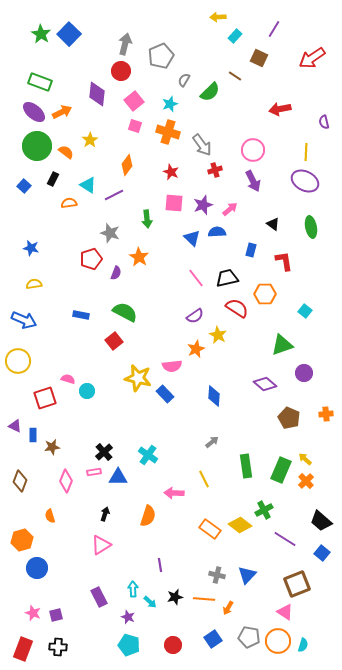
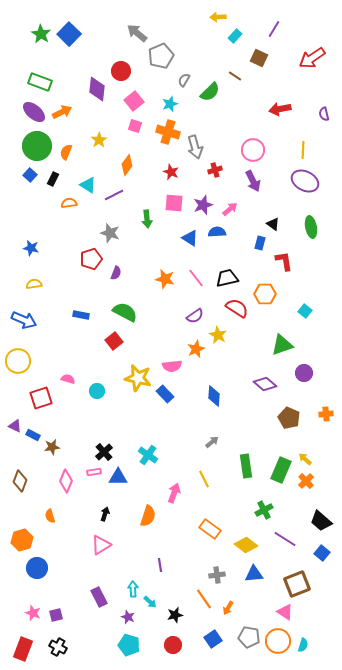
gray arrow at (125, 44): moved 12 px right, 11 px up; rotated 65 degrees counterclockwise
purple diamond at (97, 94): moved 5 px up
purple semicircle at (324, 122): moved 8 px up
yellow star at (90, 140): moved 9 px right
gray arrow at (202, 145): moved 7 px left, 2 px down; rotated 20 degrees clockwise
orange semicircle at (66, 152): rotated 105 degrees counterclockwise
yellow line at (306, 152): moved 3 px left, 2 px up
blue square at (24, 186): moved 6 px right, 11 px up
blue triangle at (192, 238): moved 2 px left; rotated 12 degrees counterclockwise
blue rectangle at (251, 250): moved 9 px right, 7 px up
orange star at (139, 257): moved 26 px right, 22 px down; rotated 18 degrees counterclockwise
cyan circle at (87, 391): moved 10 px right
red square at (45, 398): moved 4 px left
blue rectangle at (33, 435): rotated 64 degrees counterclockwise
pink arrow at (174, 493): rotated 108 degrees clockwise
yellow diamond at (240, 525): moved 6 px right, 20 px down
gray cross at (217, 575): rotated 21 degrees counterclockwise
blue triangle at (247, 575): moved 7 px right, 1 px up; rotated 42 degrees clockwise
black star at (175, 597): moved 18 px down
orange line at (204, 599): rotated 50 degrees clockwise
black cross at (58, 647): rotated 24 degrees clockwise
